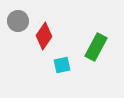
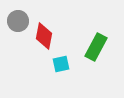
red diamond: rotated 24 degrees counterclockwise
cyan square: moved 1 px left, 1 px up
